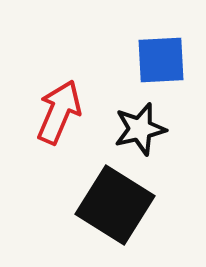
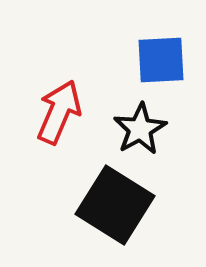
black star: rotated 16 degrees counterclockwise
